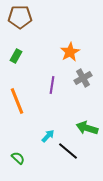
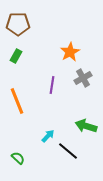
brown pentagon: moved 2 px left, 7 px down
green arrow: moved 1 px left, 2 px up
